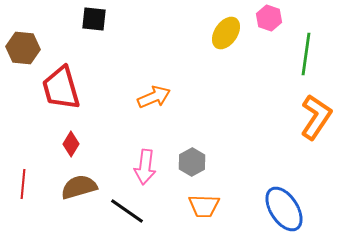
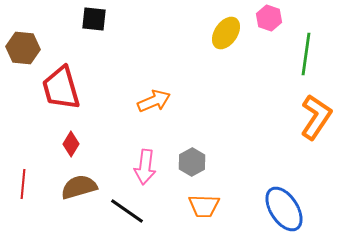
orange arrow: moved 4 px down
